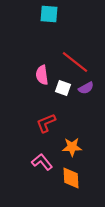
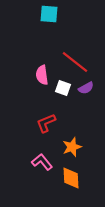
orange star: rotated 18 degrees counterclockwise
